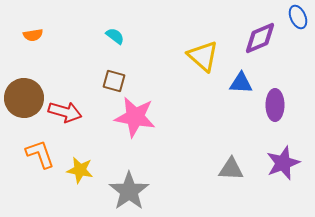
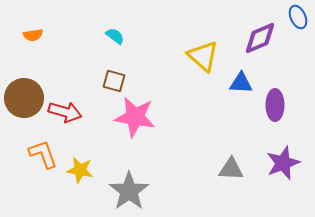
orange L-shape: moved 3 px right
